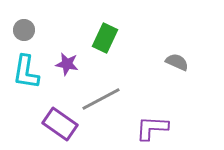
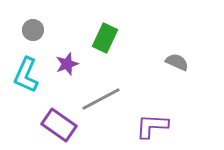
gray circle: moved 9 px right
purple star: rotated 30 degrees counterclockwise
cyan L-shape: moved 3 px down; rotated 15 degrees clockwise
purple rectangle: moved 1 px left, 1 px down
purple L-shape: moved 2 px up
